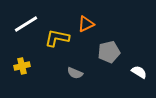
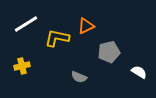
orange triangle: moved 2 px down
gray semicircle: moved 4 px right, 4 px down
